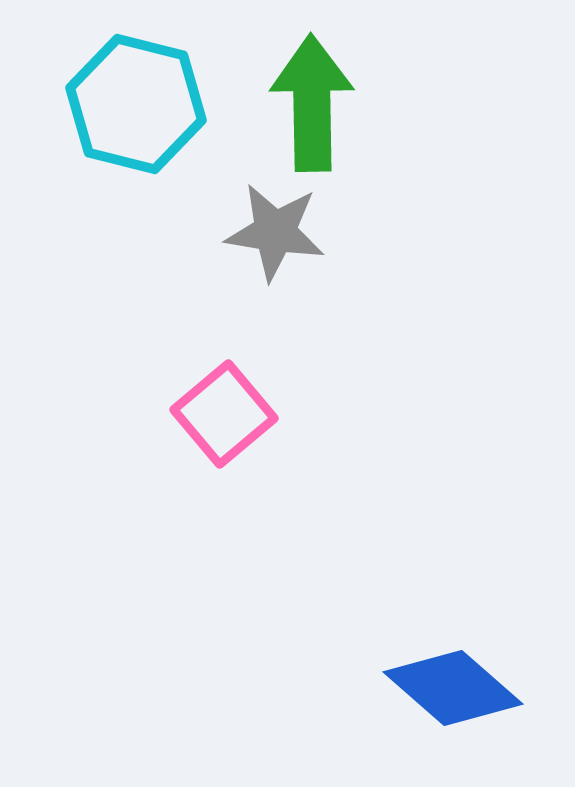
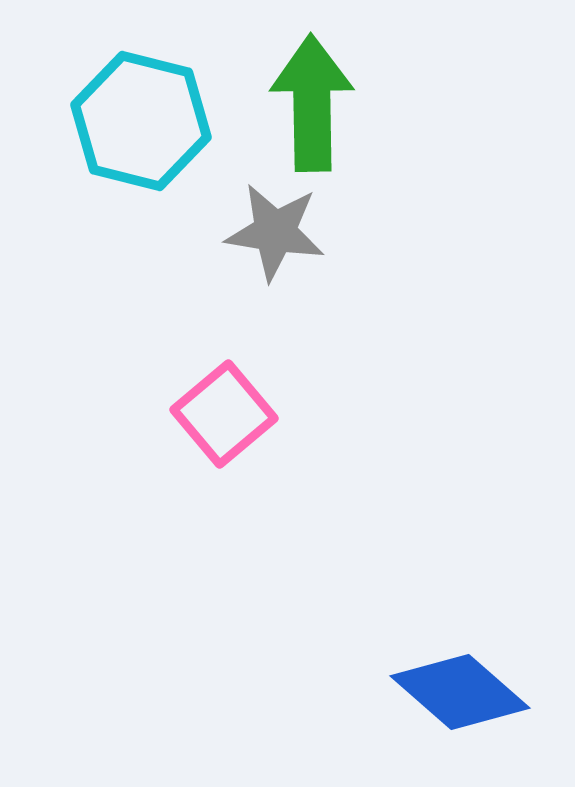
cyan hexagon: moved 5 px right, 17 px down
blue diamond: moved 7 px right, 4 px down
